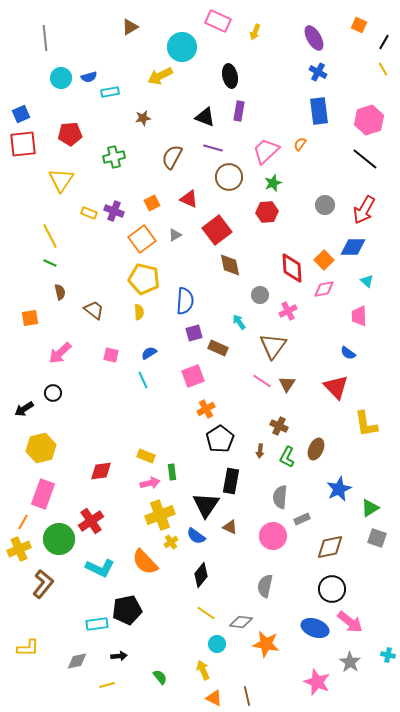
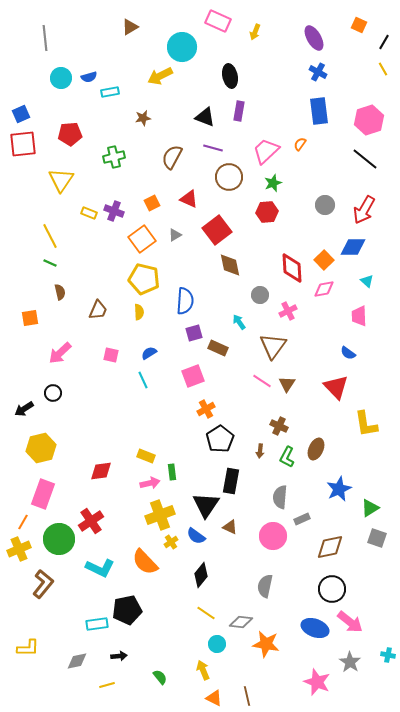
brown trapezoid at (94, 310): moved 4 px right; rotated 75 degrees clockwise
